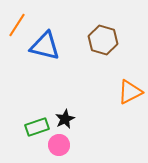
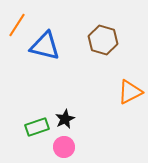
pink circle: moved 5 px right, 2 px down
